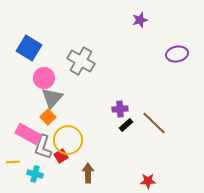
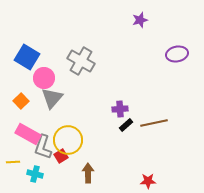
blue square: moved 2 px left, 9 px down
orange square: moved 27 px left, 16 px up
brown line: rotated 56 degrees counterclockwise
